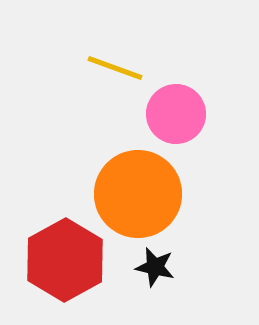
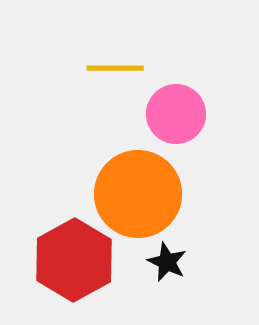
yellow line: rotated 20 degrees counterclockwise
red hexagon: moved 9 px right
black star: moved 12 px right, 5 px up; rotated 12 degrees clockwise
